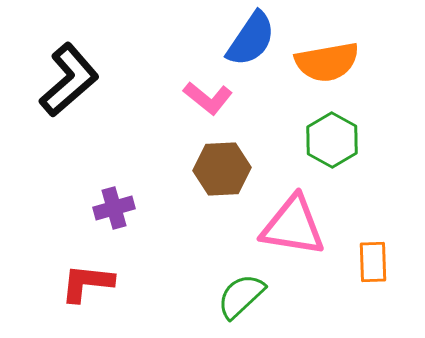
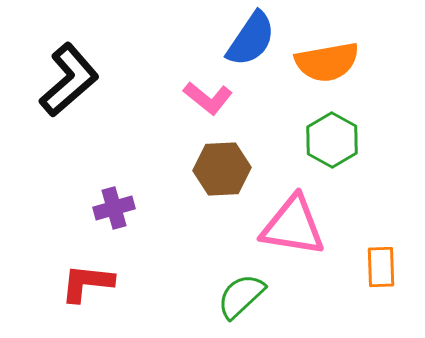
orange rectangle: moved 8 px right, 5 px down
